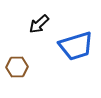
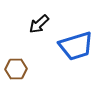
brown hexagon: moved 1 px left, 2 px down
